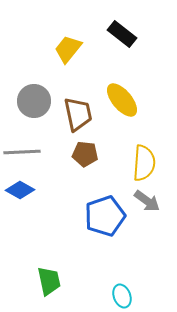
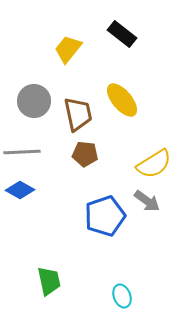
yellow semicircle: moved 10 px right, 1 px down; rotated 54 degrees clockwise
